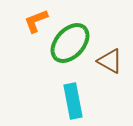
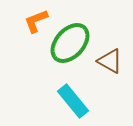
cyan rectangle: rotated 28 degrees counterclockwise
